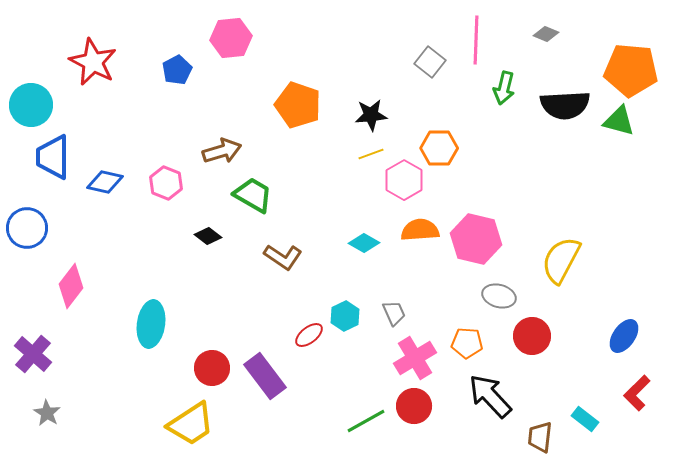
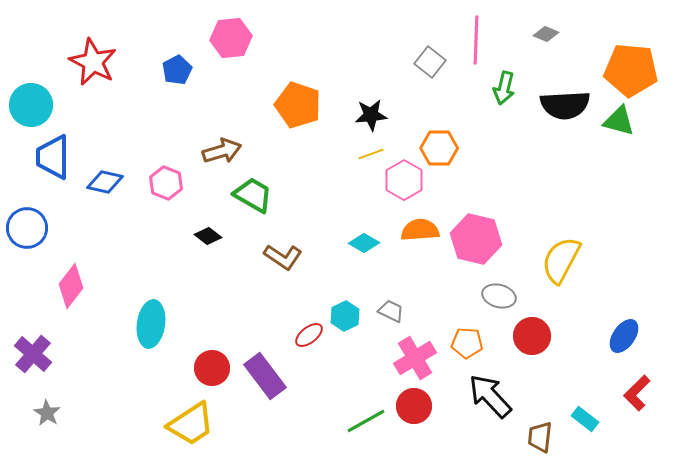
gray trapezoid at (394, 313): moved 3 px left, 2 px up; rotated 40 degrees counterclockwise
